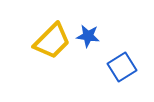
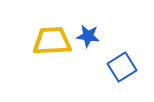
yellow trapezoid: rotated 138 degrees counterclockwise
